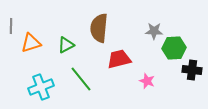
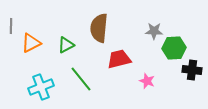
orange triangle: rotated 10 degrees counterclockwise
